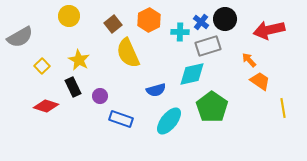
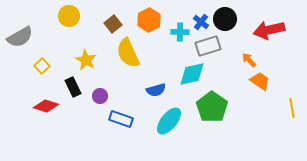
yellow star: moved 7 px right
yellow line: moved 9 px right
